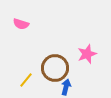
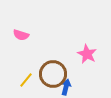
pink semicircle: moved 11 px down
pink star: rotated 24 degrees counterclockwise
brown circle: moved 2 px left, 6 px down
